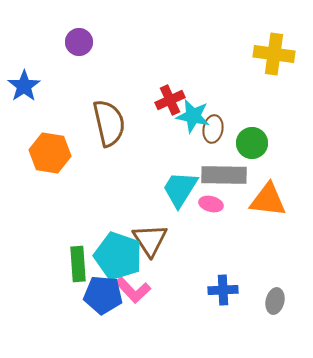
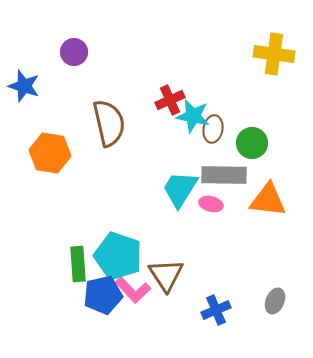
purple circle: moved 5 px left, 10 px down
blue star: rotated 20 degrees counterclockwise
brown triangle: moved 16 px right, 35 px down
blue cross: moved 7 px left, 20 px down; rotated 20 degrees counterclockwise
blue pentagon: rotated 18 degrees counterclockwise
gray ellipse: rotated 10 degrees clockwise
